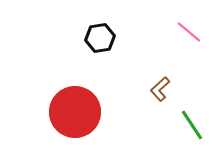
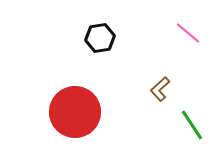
pink line: moved 1 px left, 1 px down
